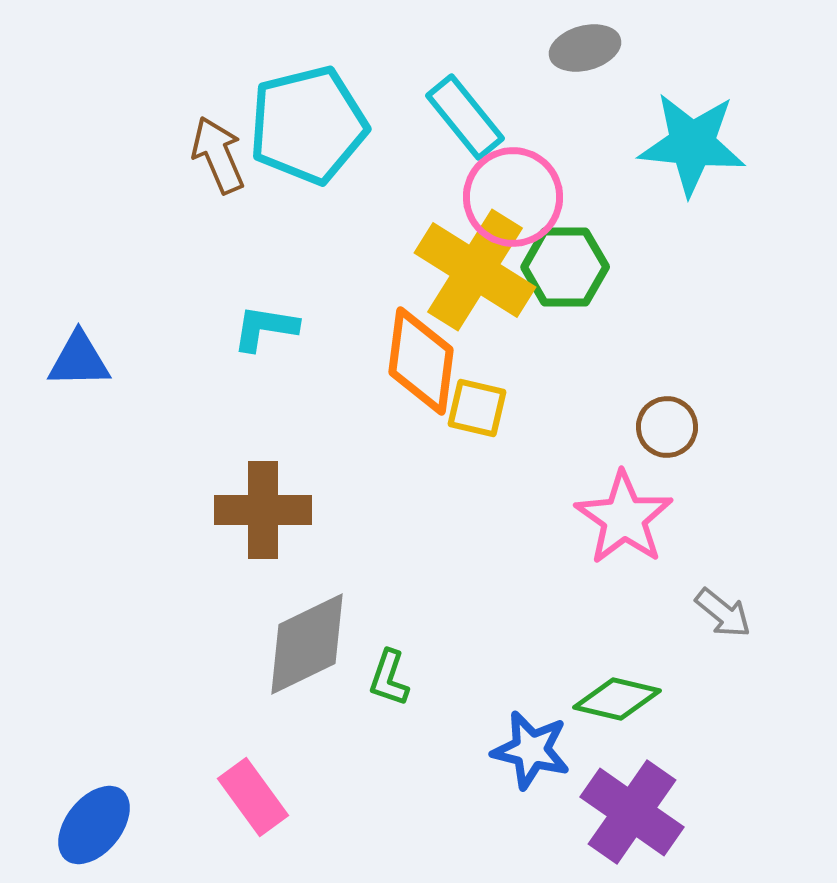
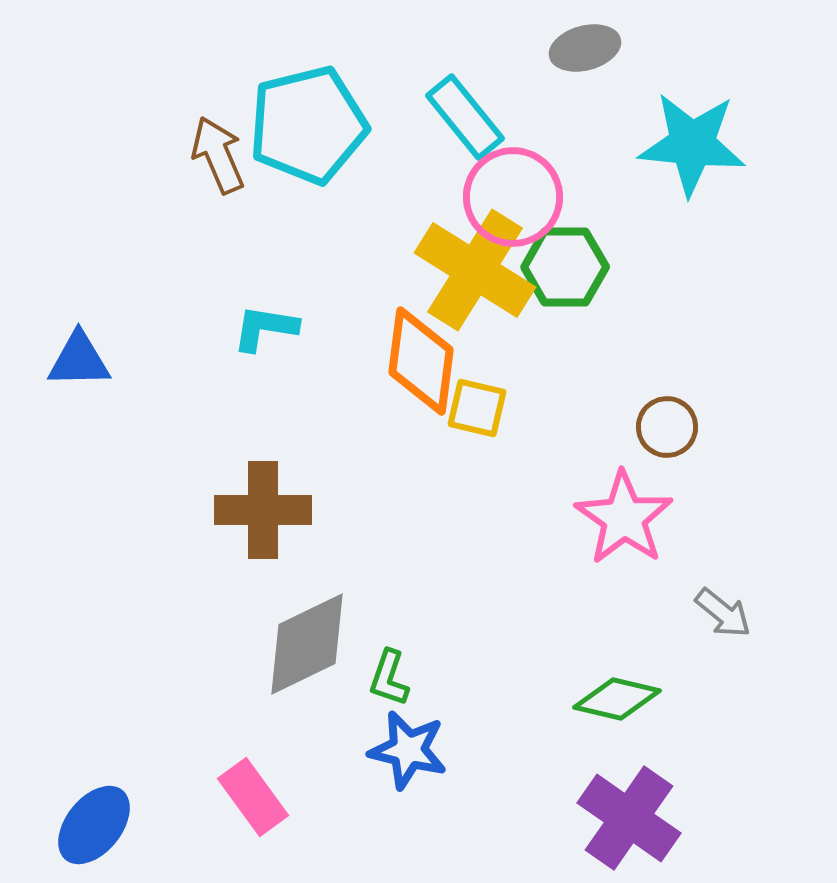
blue star: moved 123 px left
purple cross: moved 3 px left, 6 px down
